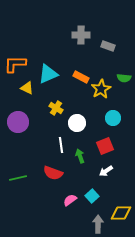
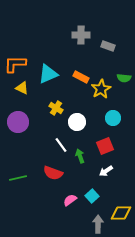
yellow triangle: moved 5 px left
white circle: moved 1 px up
white line: rotated 28 degrees counterclockwise
